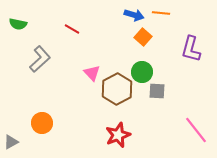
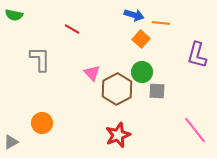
orange line: moved 10 px down
green semicircle: moved 4 px left, 9 px up
orange square: moved 2 px left, 2 px down
purple L-shape: moved 6 px right, 6 px down
gray L-shape: rotated 48 degrees counterclockwise
pink line: moved 1 px left
